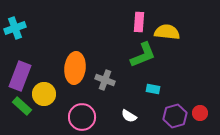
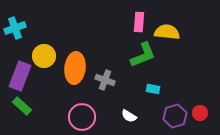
yellow circle: moved 38 px up
